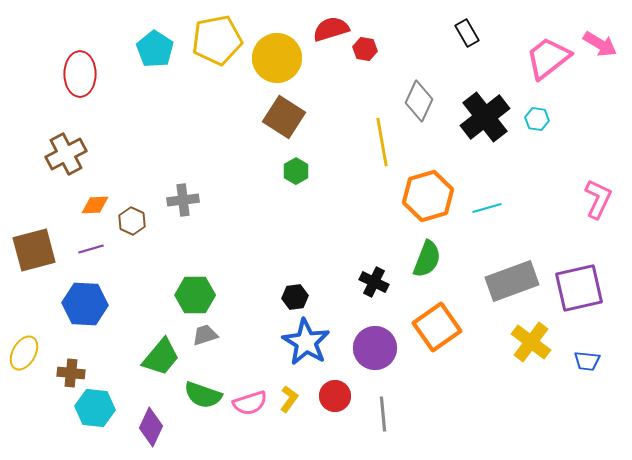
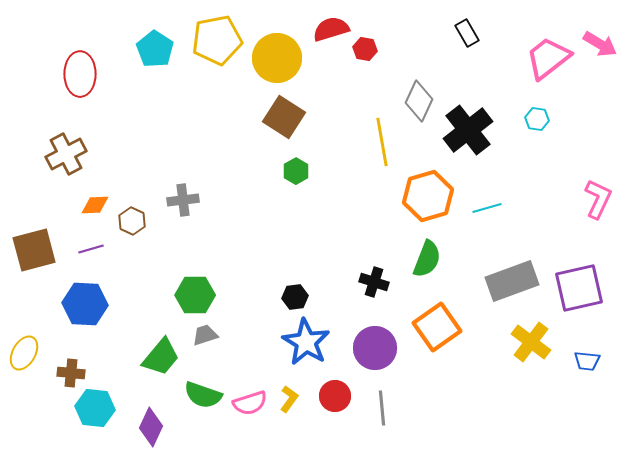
black cross at (485, 117): moved 17 px left, 13 px down
black cross at (374, 282): rotated 8 degrees counterclockwise
gray line at (383, 414): moved 1 px left, 6 px up
